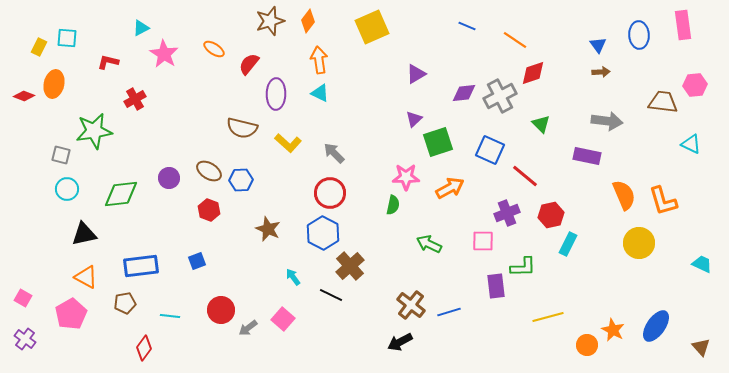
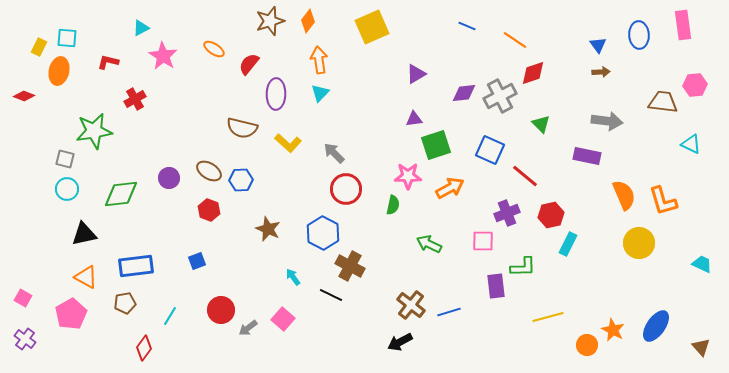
pink star at (164, 54): moved 1 px left, 2 px down
orange ellipse at (54, 84): moved 5 px right, 13 px up
cyan triangle at (320, 93): rotated 48 degrees clockwise
purple triangle at (414, 119): rotated 36 degrees clockwise
green square at (438, 142): moved 2 px left, 3 px down
gray square at (61, 155): moved 4 px right, 4 px down
pink star at (406, 177): moved 2 px right, 1 px up
red circle at (330, 193): moved 16 px right, 4 px up
blue rectangle at (141, 266): moved 5 px left
brown cross at (350, 266): rotated 20 degrees counterclockwise
cyan line at (170, 316): rotated 66 degrees counterclockwise
